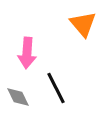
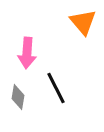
orange triangle: moved 2 px up
gray diamond: rotated 35 degrees clockwise
